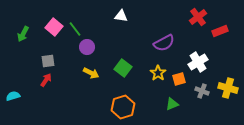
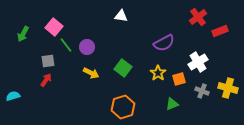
green line: moved 9 px left, 16 px down
